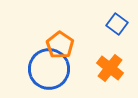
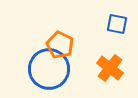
blue square: rotated 25 degrees counterclockwise
orange pentagon: rotated 8 degrees counterclockwise
